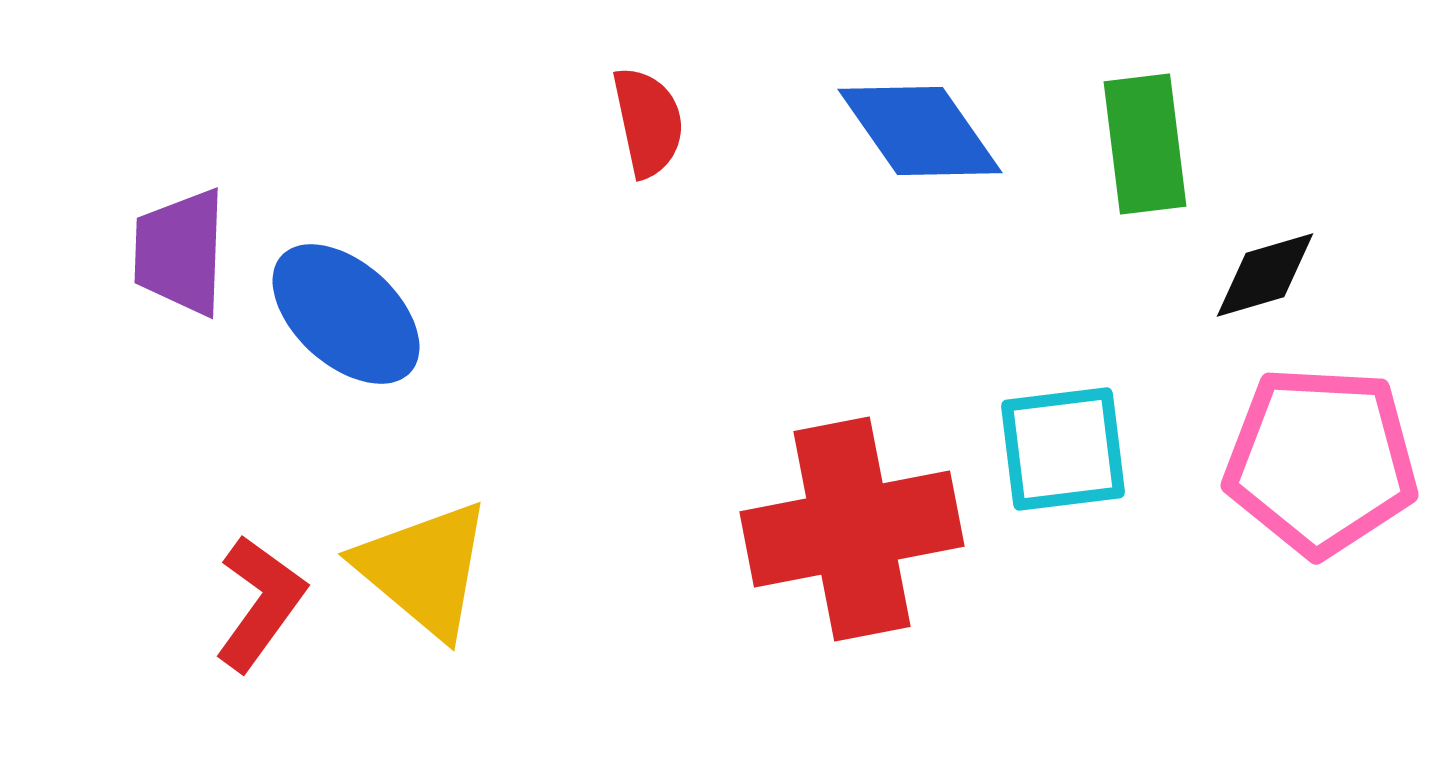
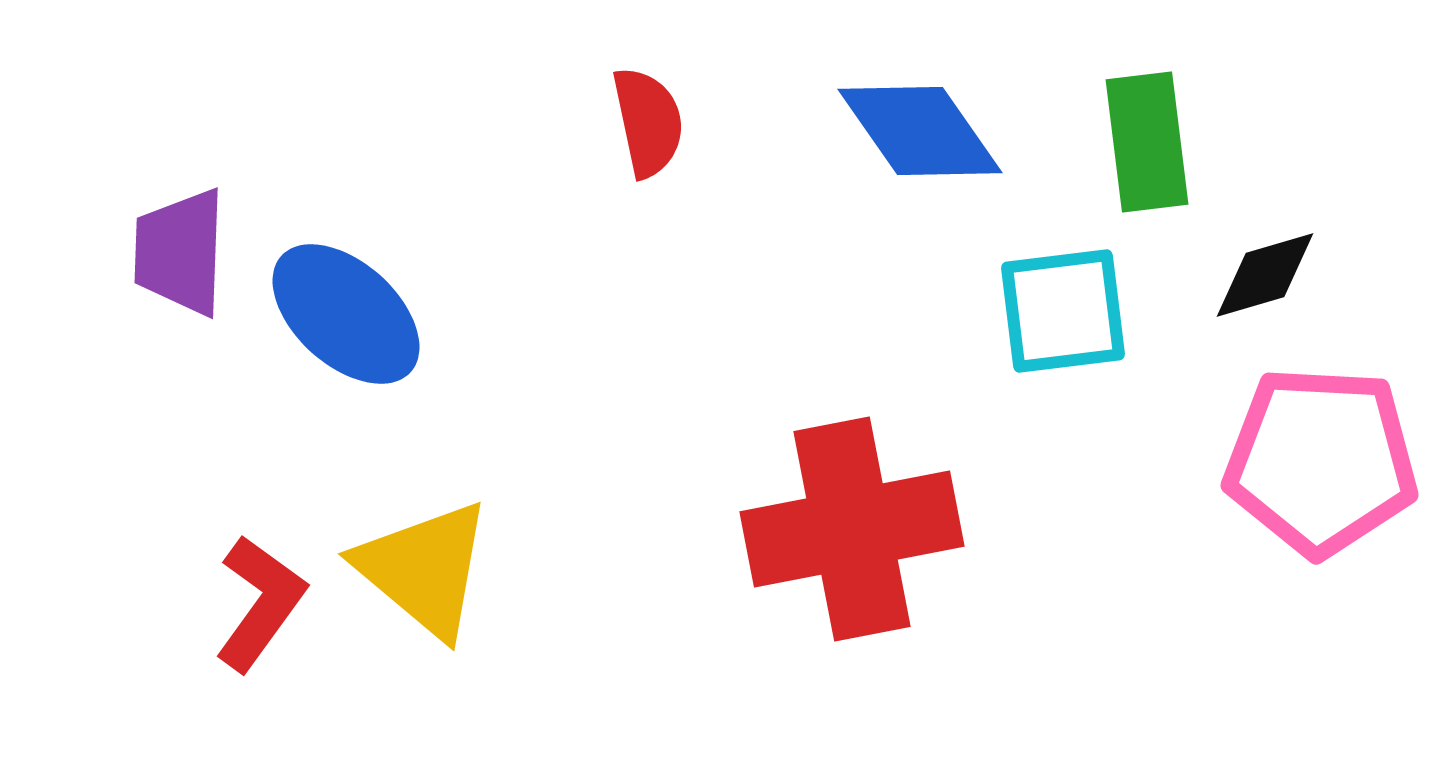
green rectangle: moved 2 px right, 2 px up
cyan square: moved 138 px up
